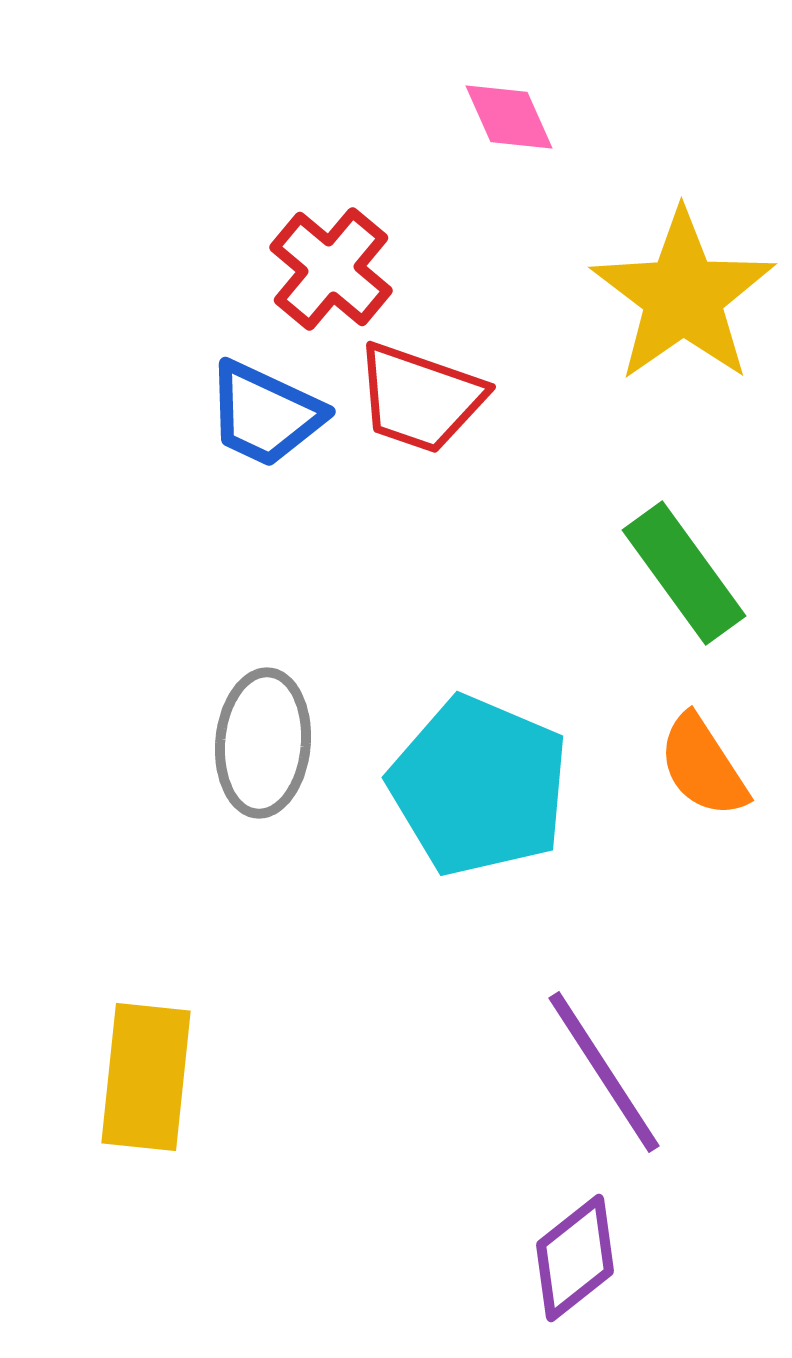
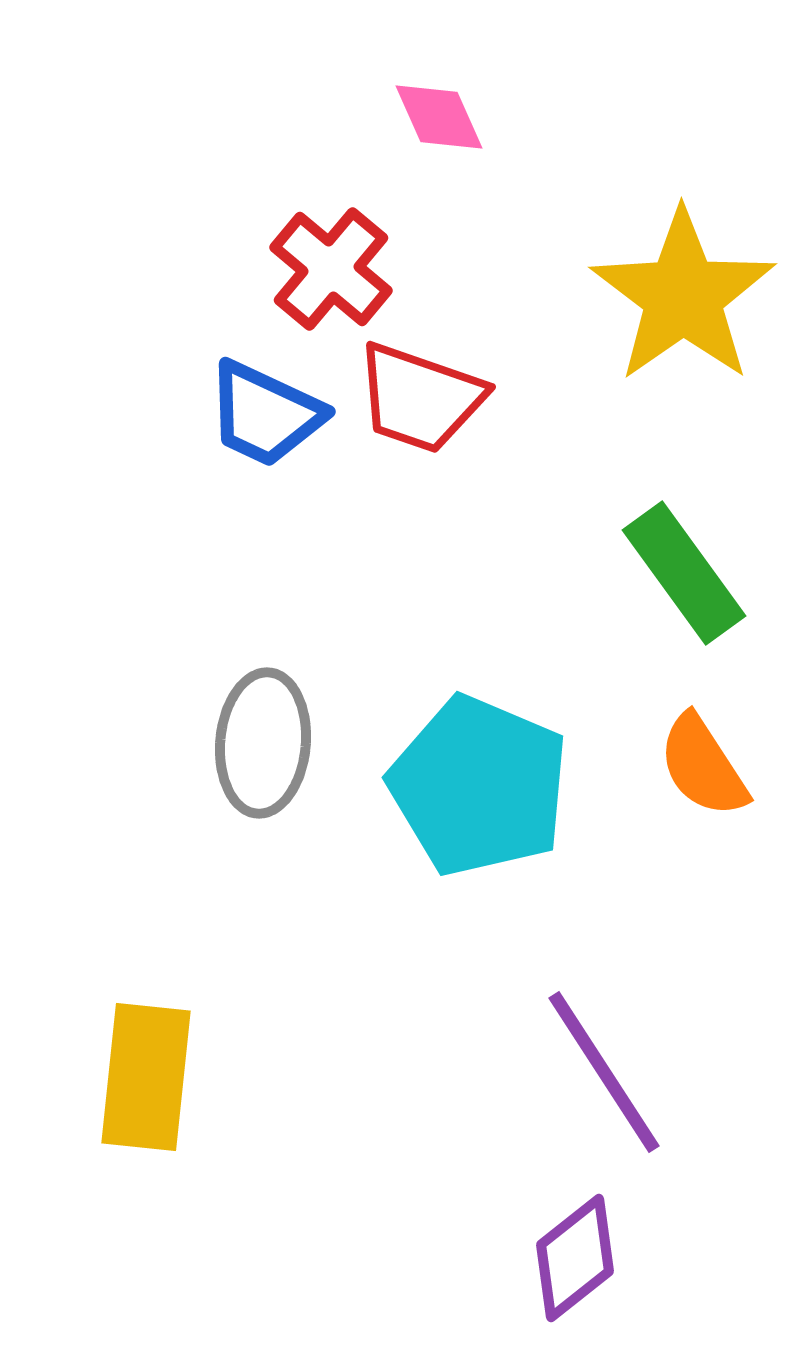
pink diamond: moved 70 px left
